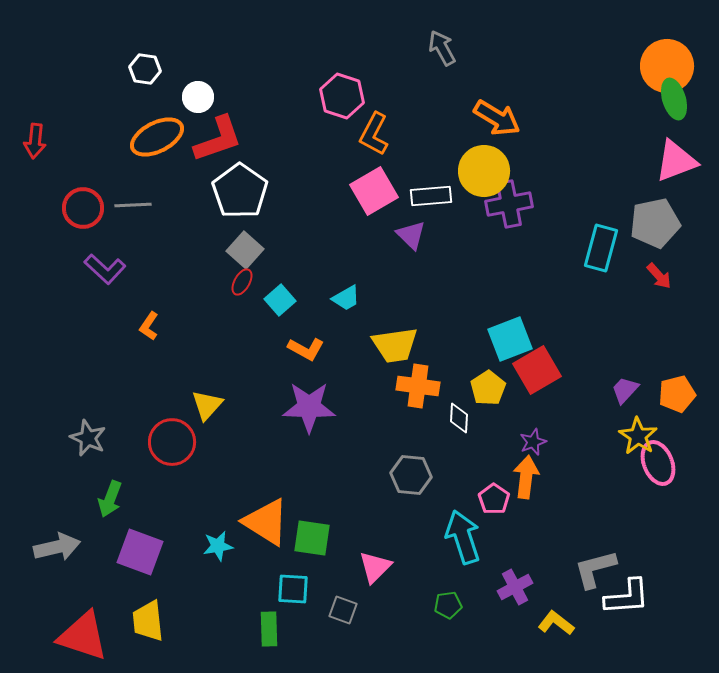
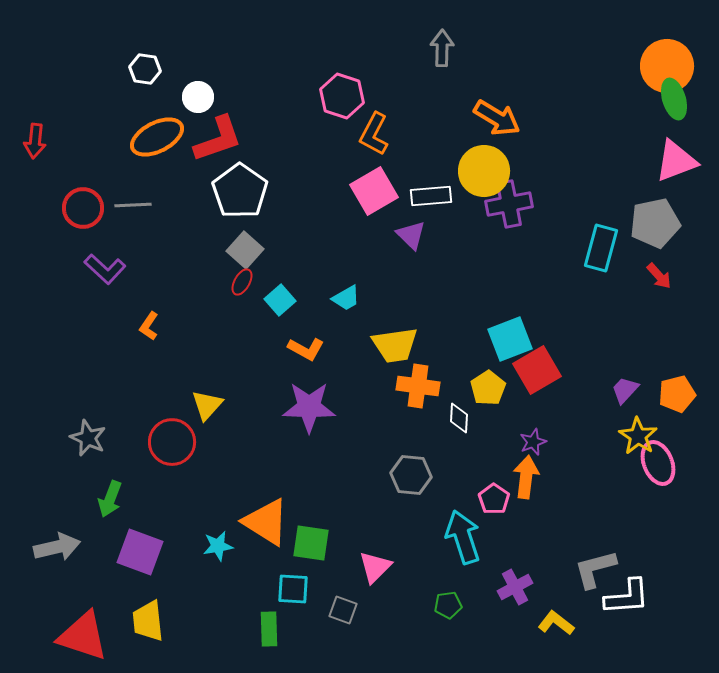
gray arrow at (442, 48): rotated 30 degrees clockwise
green square at (312, 538): moved 1 px left, 5 px down
